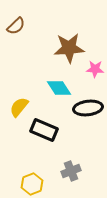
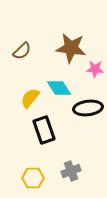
brown semicircle: moved 6 px right, 25 px down
brown star: moved 2 px right; rotated 12 degrees clockwise
yellow semicircle: moved 11 px right, 9 px up
black rectangle: rotated 48 degrees clockwise
yellow hexagon: moved 1 px right, 6 px up; rotated 20 degrees clockwise
